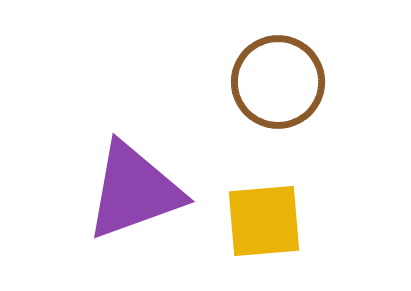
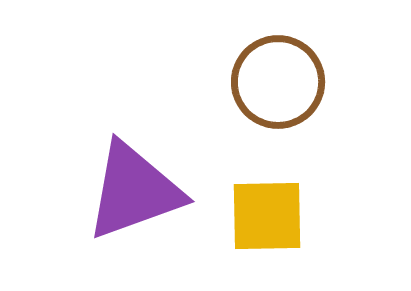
yellow square: moved 3 px right, 5 px up; rotated 4 degrees clockwise
